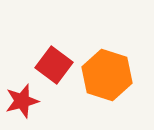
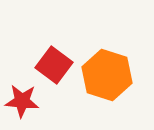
red star: rotated 20 degrees clockwise
